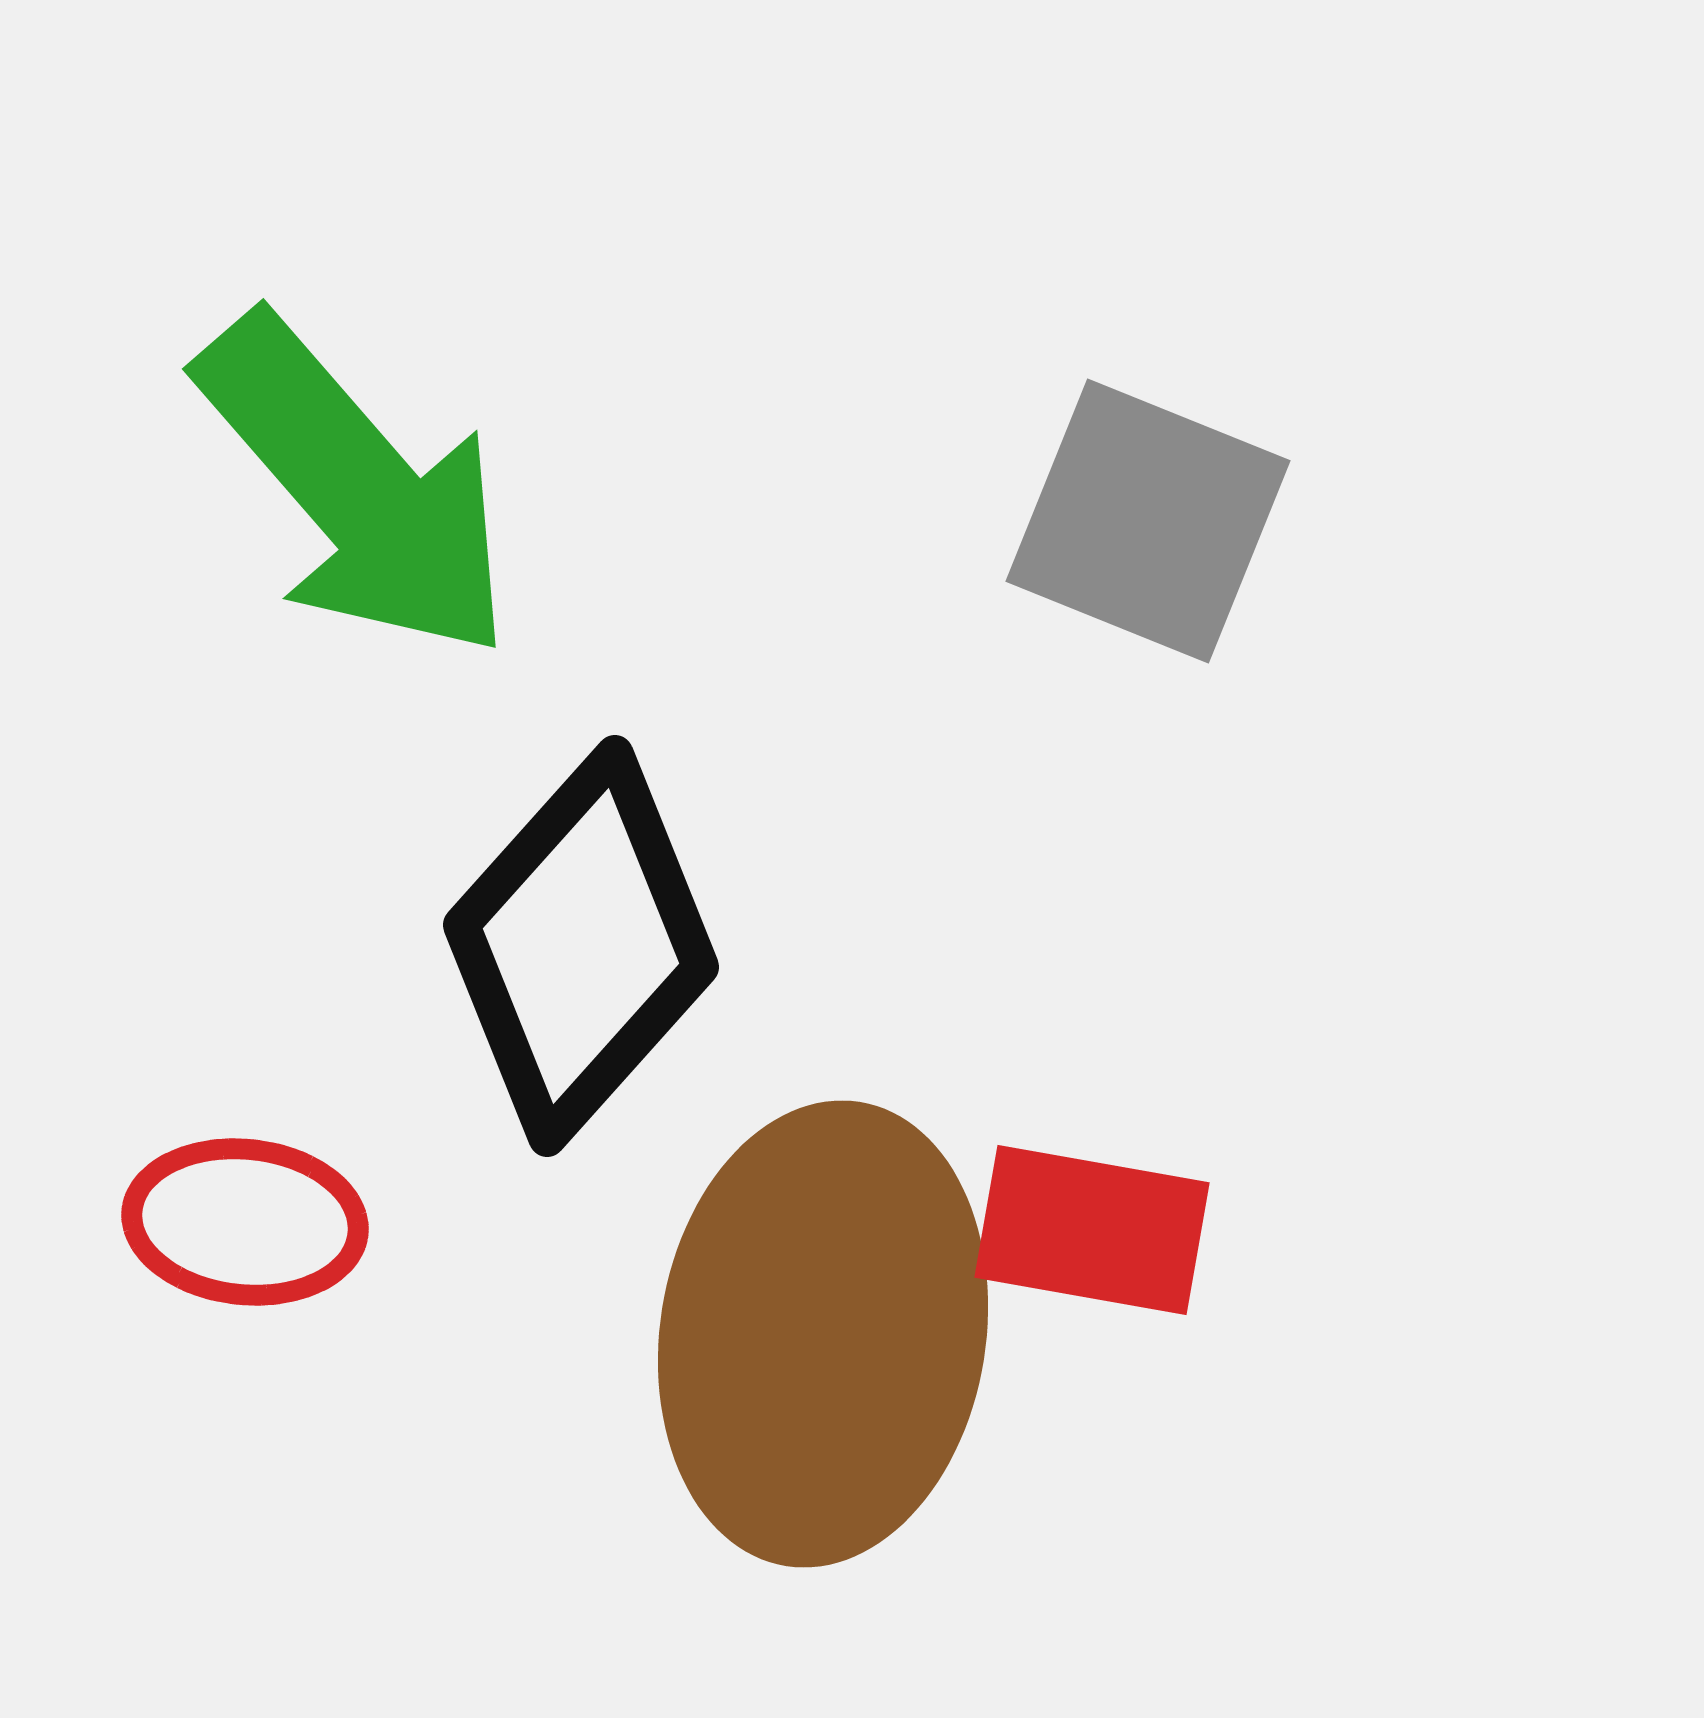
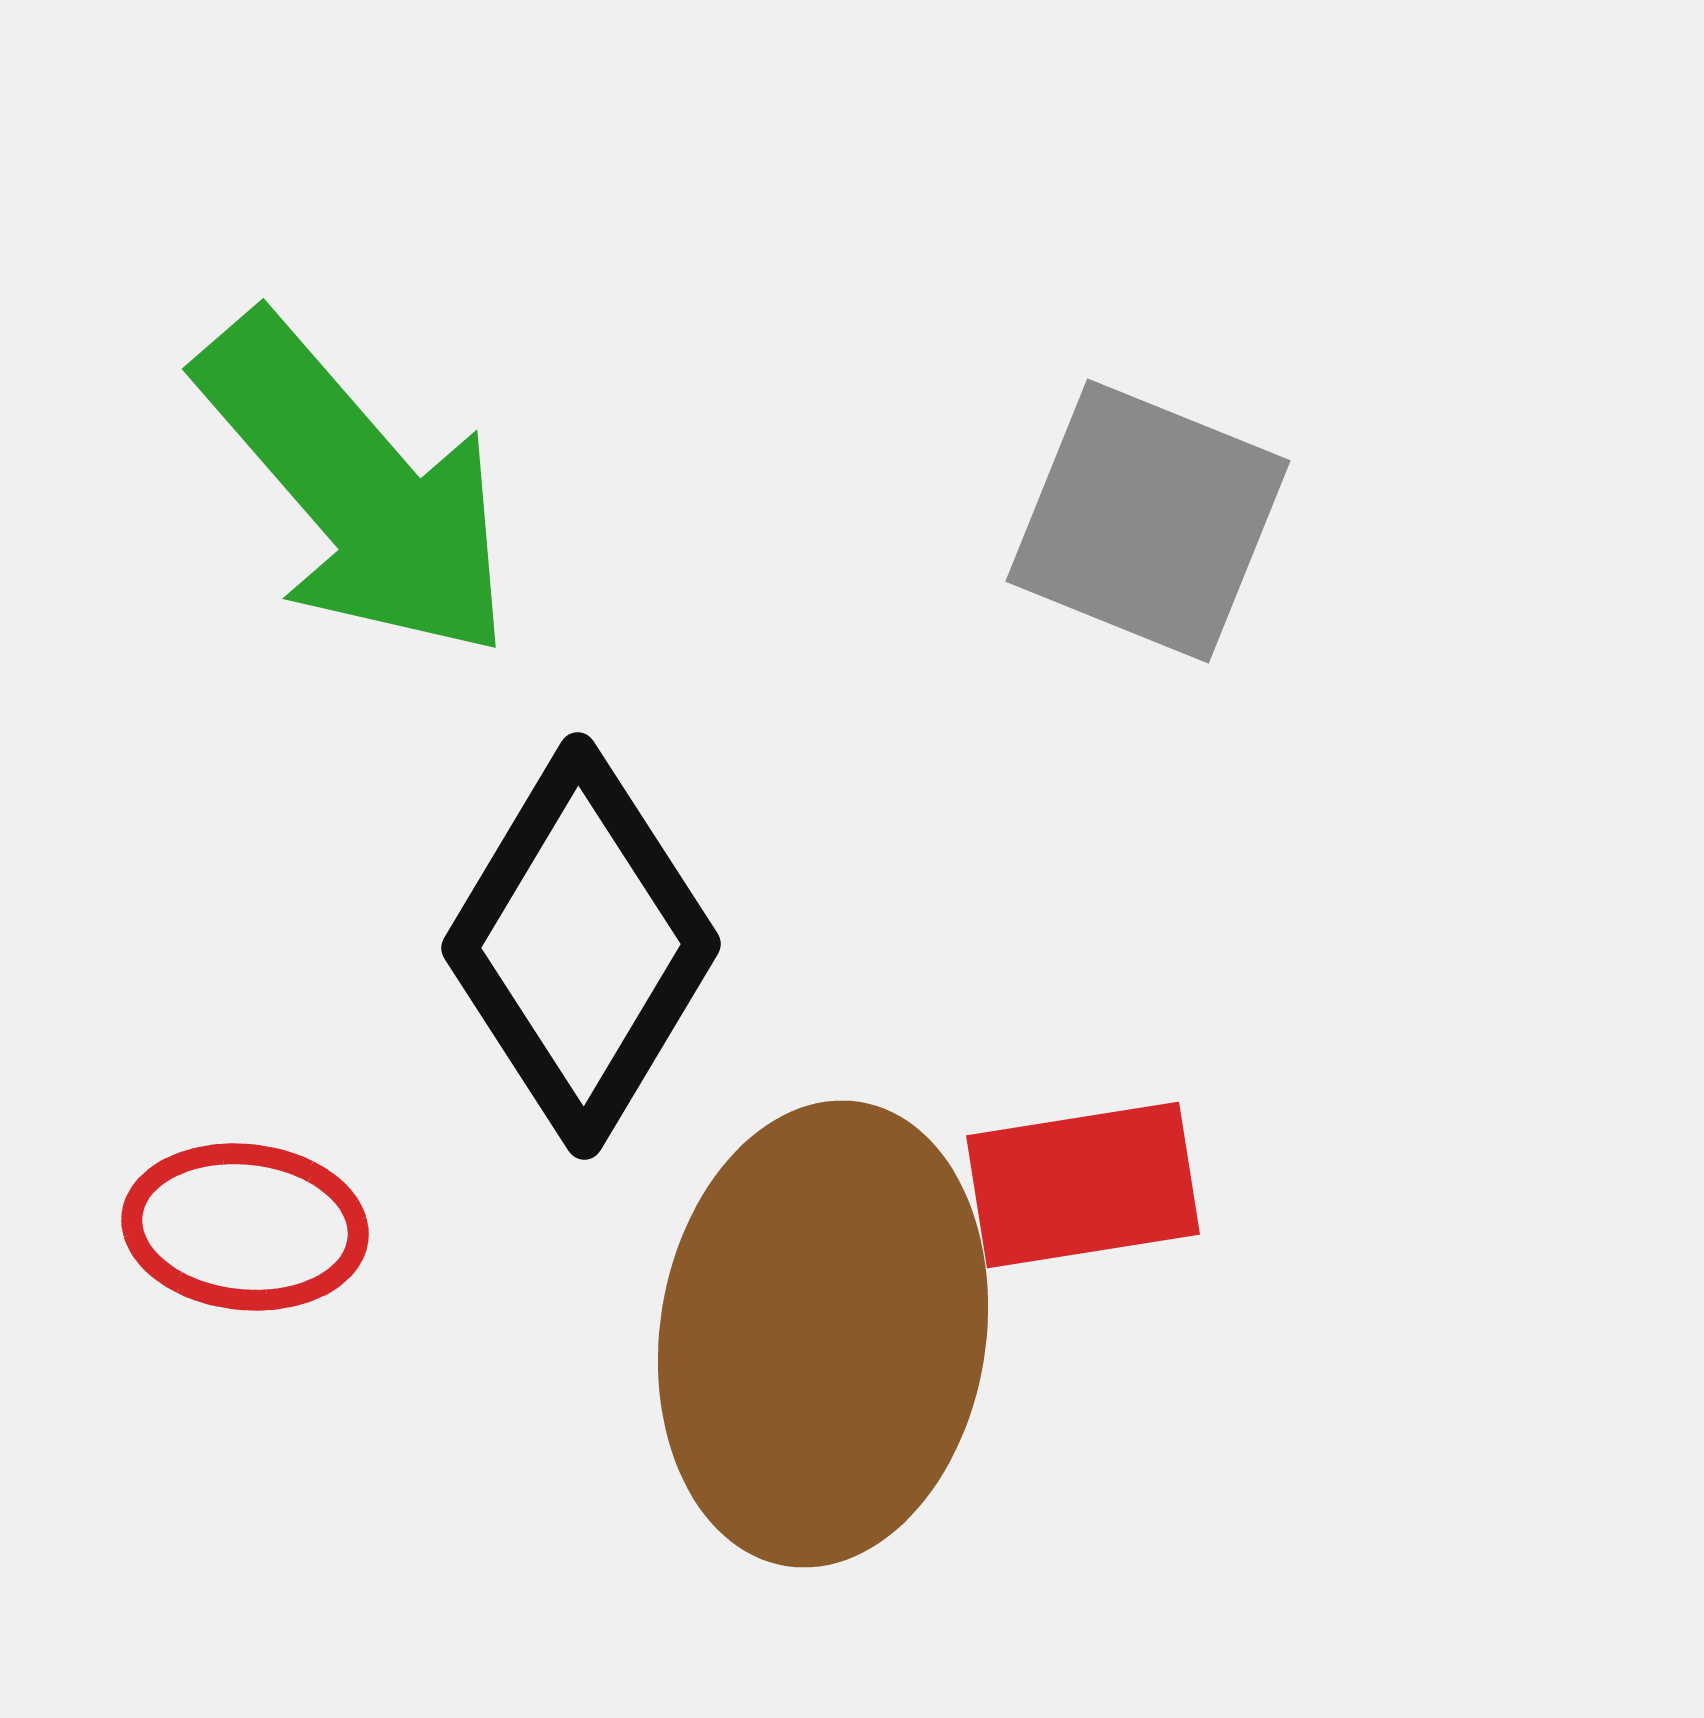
black diamond: rotated 11 degrees counterclockwise
red ellipse: moved 5 px down
red rectangle: moved 9 px left, 45 px up; rotated 19 degrees counterclockwise
